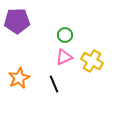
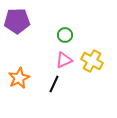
pink triangle: moved 3 px down
black line: rotated 48 degrees clockwise
